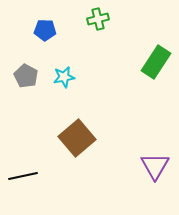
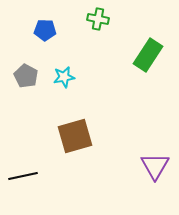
green cross: rotated 25 degrees clockwise
green rectangle: moved 8 px left, 7 px up
brown square: moved 2 px left, 2 px up; rotated 24 degrees clockwise
